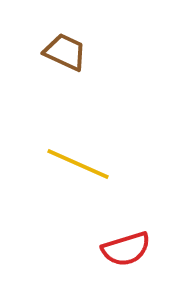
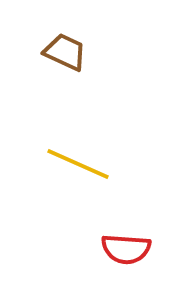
red semicircle: rotated 21 degrees clockwise
